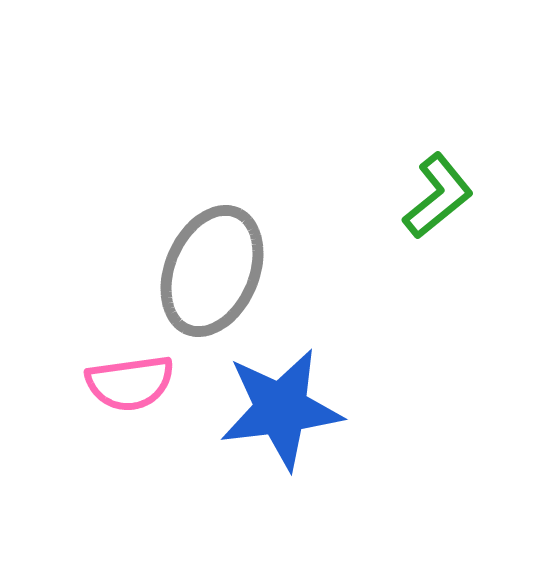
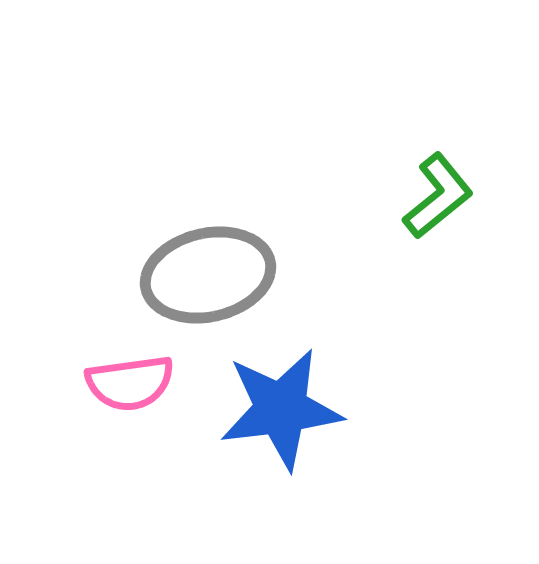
gray ellipse: moved 4 px left, 4 px down; rotated 54 degrees clockwise
